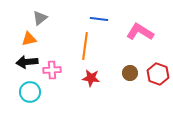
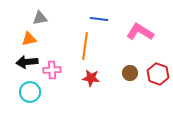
gray triangle: rotated 28 degrees clockwise
